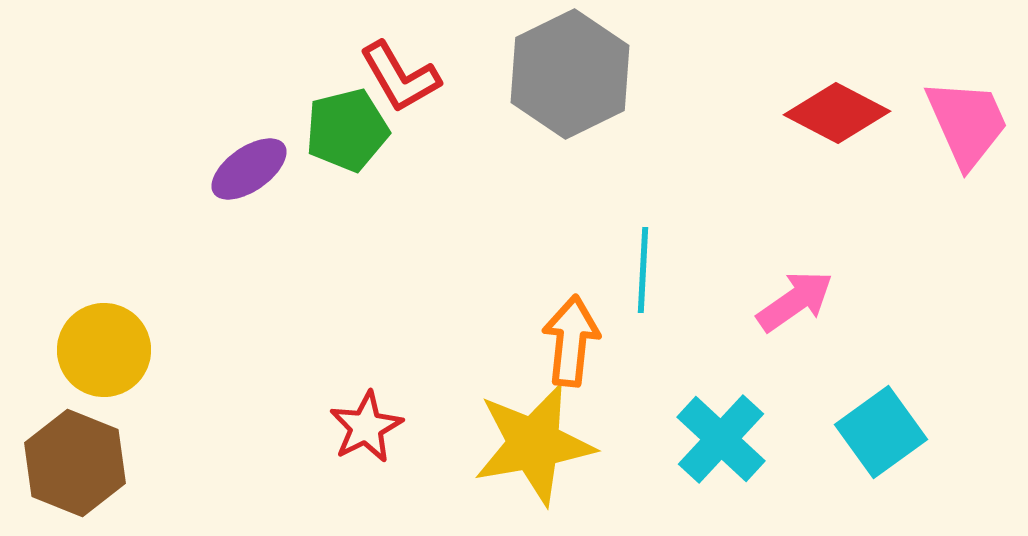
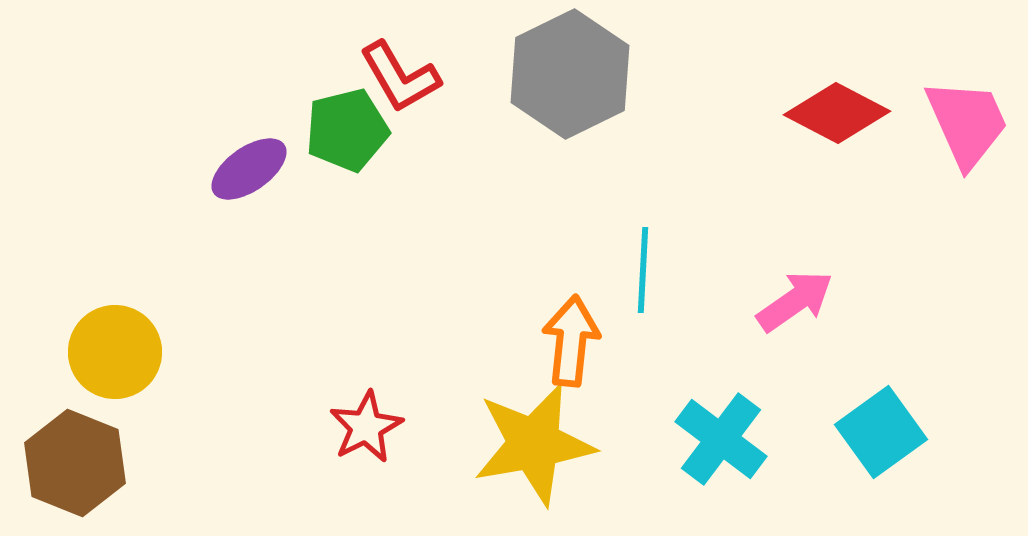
yellow circle: moved 11 px right, 2 px down
cyan cross: rotated 6 degrees counterclockwise
